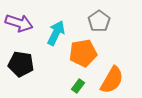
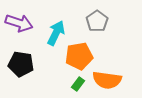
gray pentagon: moved 2 px left
orange pentagon: moved 4 px left, 3 px down
orange semicircle: moved 5 px left; rotated 68 degrees clockwise
green rectangle: moved 2 px up
